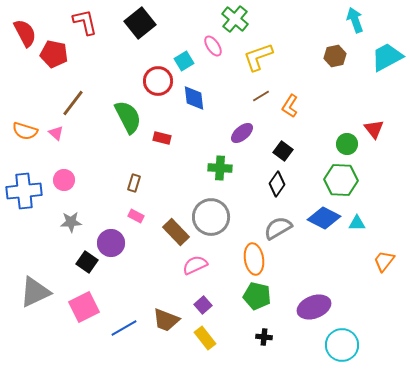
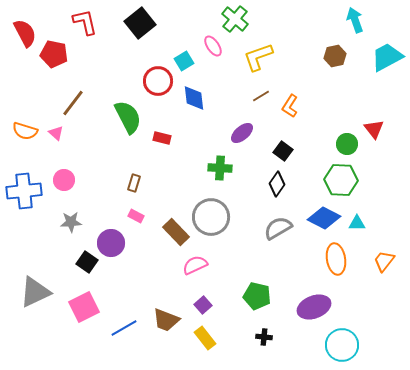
orange ellipse at (254, 259): moved 82 px right
